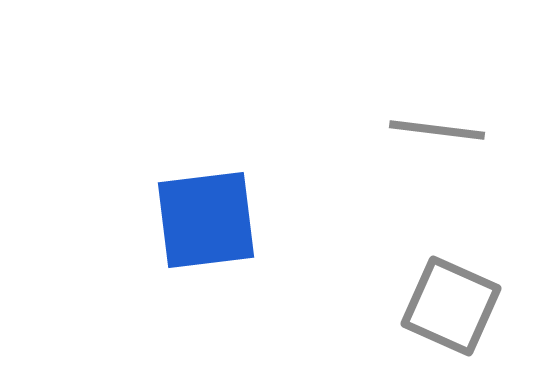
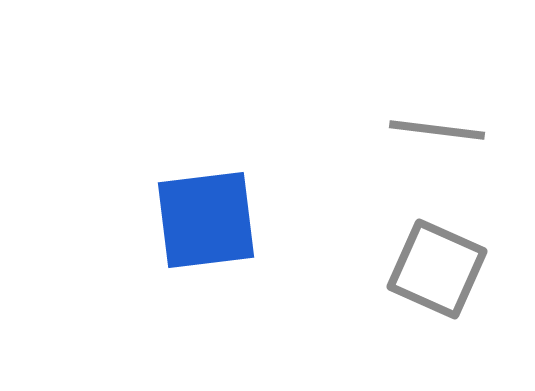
gray square: moved 14 px left, 37 px up
